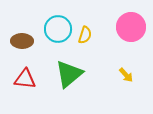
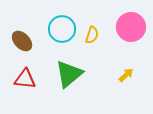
cyan circle: moved 4 px right
yellow semicircle: moved 7 px right
brown ellipse: rotated 45 degrees clockwise
yellow arrow: rotated 91 degrees counterclockwise
